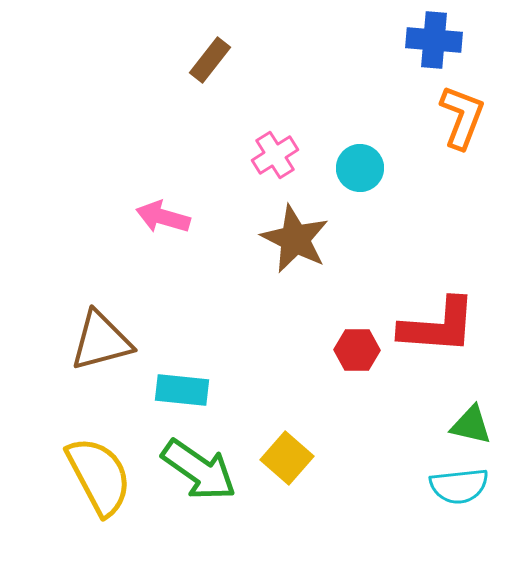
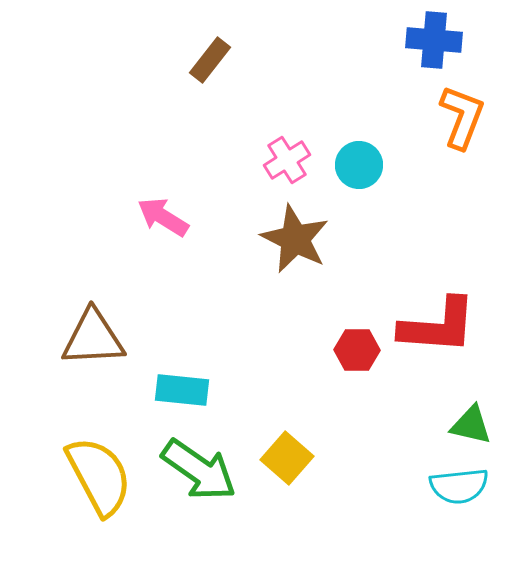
pink cross: moved 12 px right, 5 px down
cyan circle: moved 1 px left, 3 px up
pink arrow: rotated 16 degrees clockwise
brown triangle: moved 8 px left, 3 px up; rotated 12 degrees clockwise
